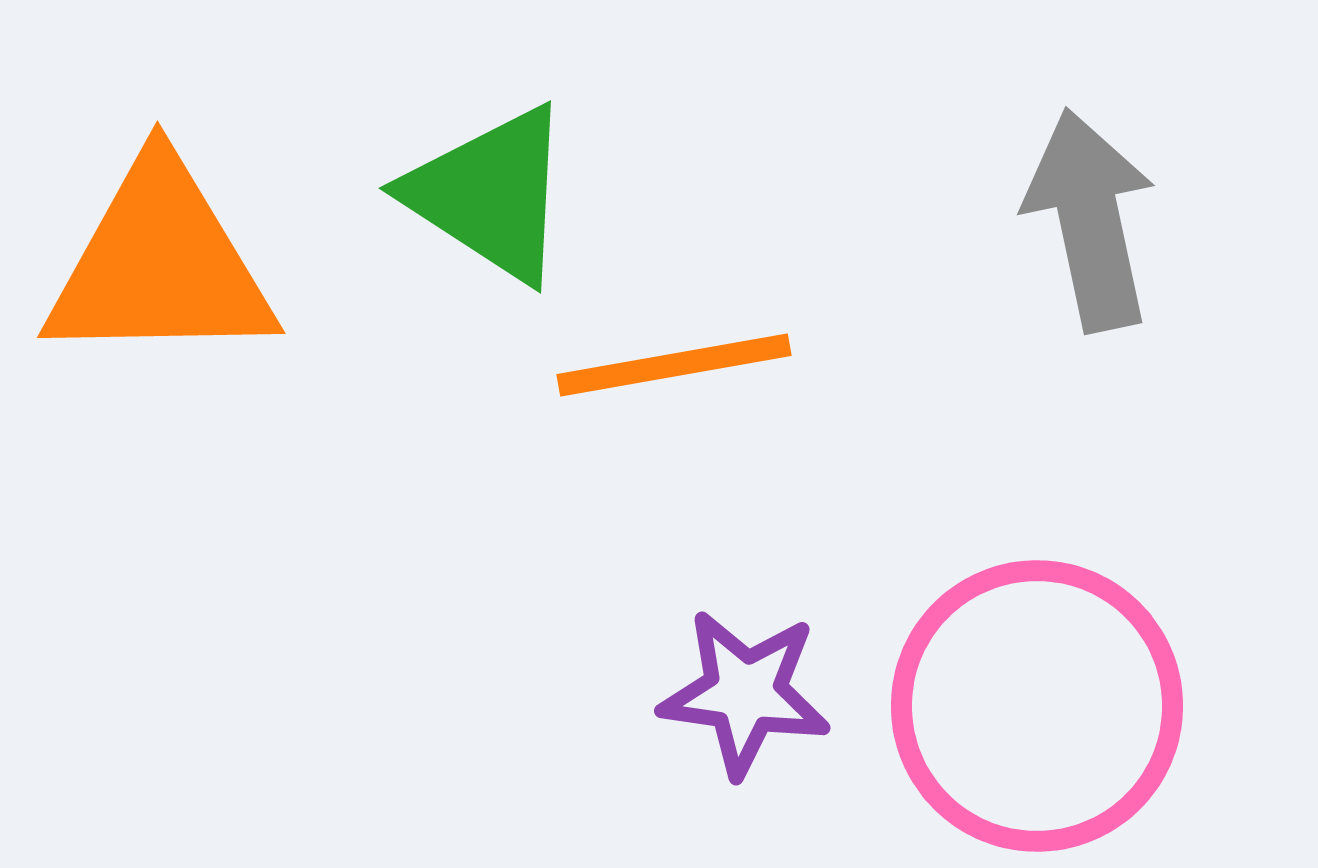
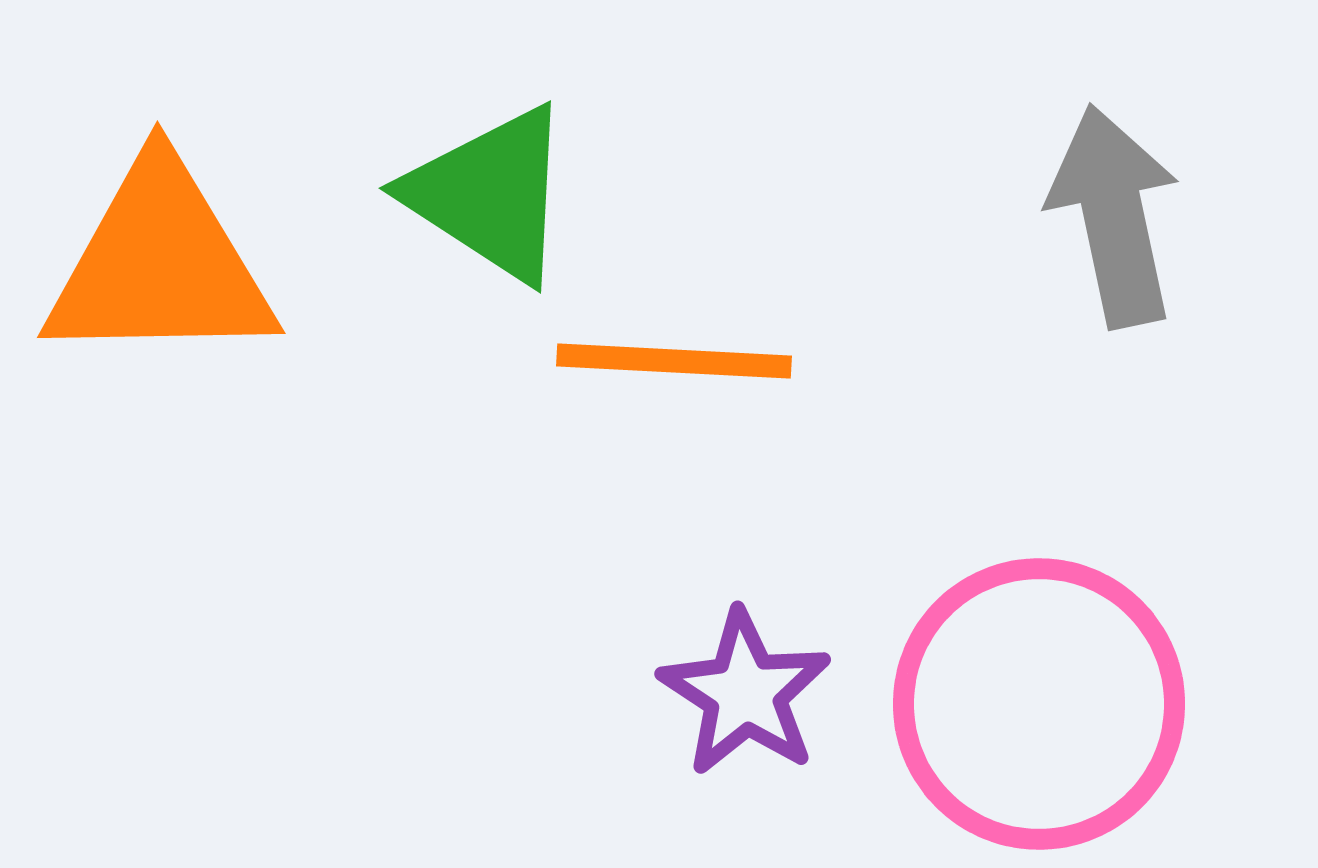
gray arrow: moved 24 px right, 4 px up
orange line: moved 4 px up; rotated 13 degrees clockwise
purple star: rotated 25 degrees clockwise
pink circle: moved 2 px right, 2 px up
